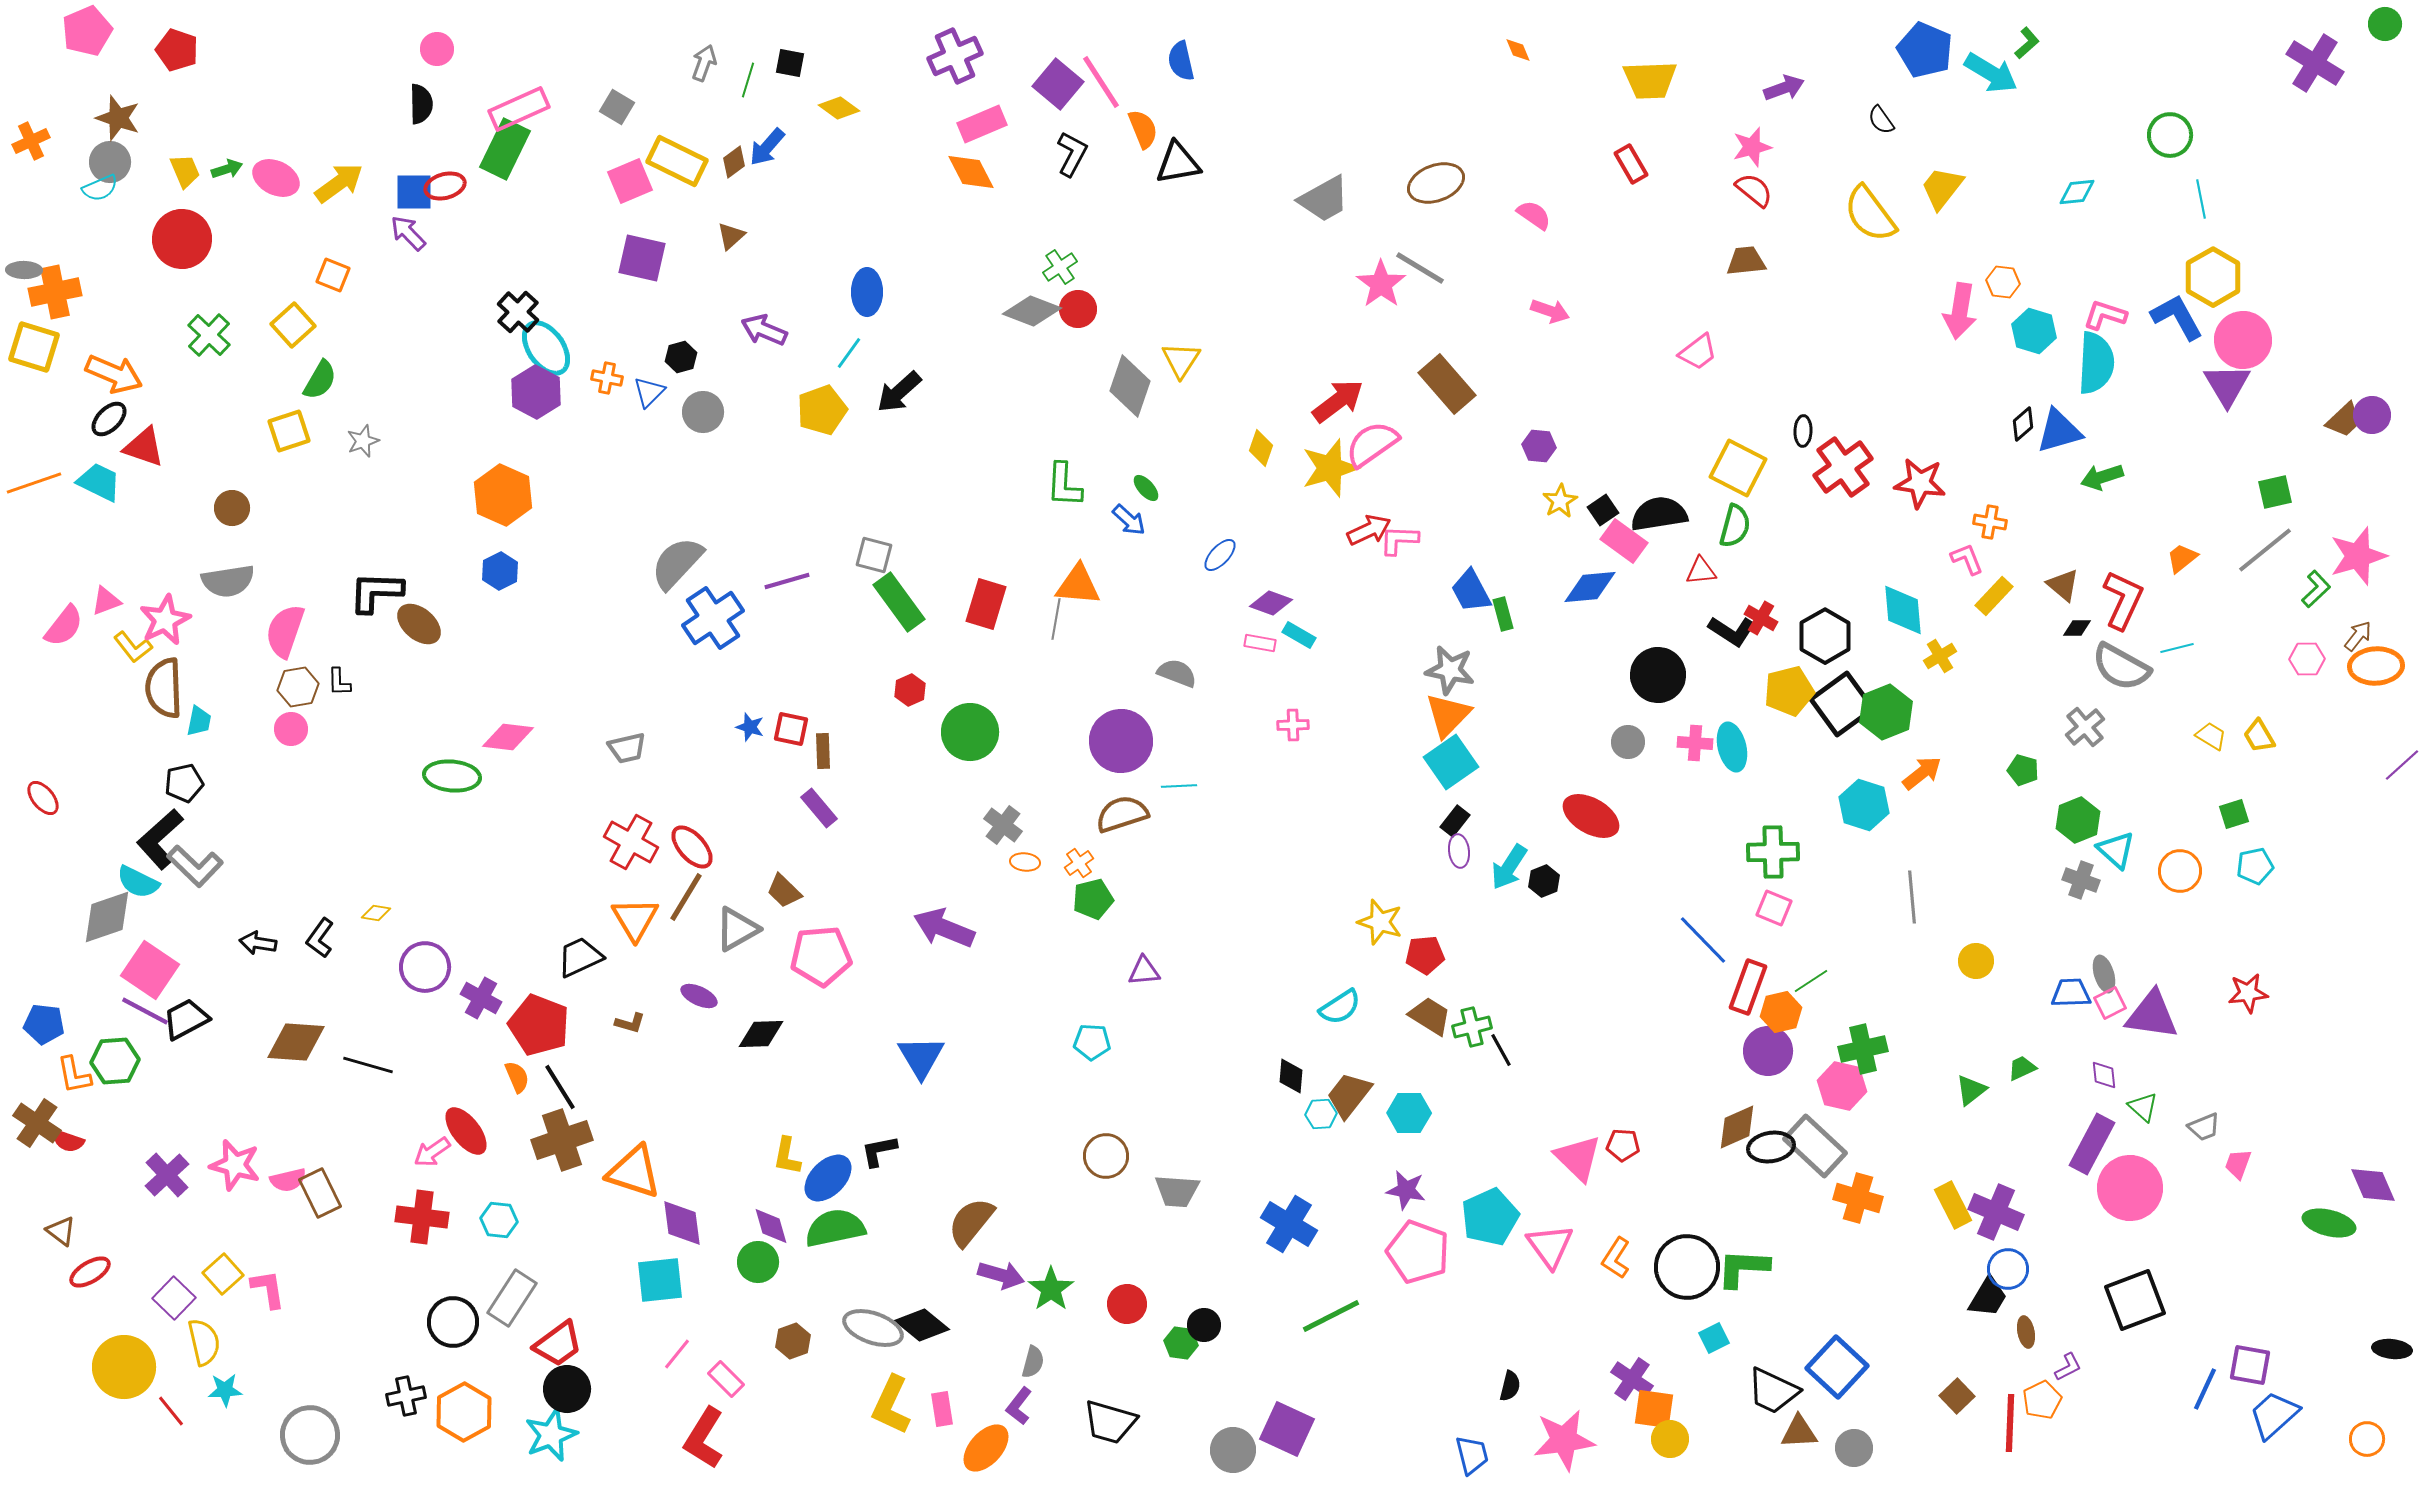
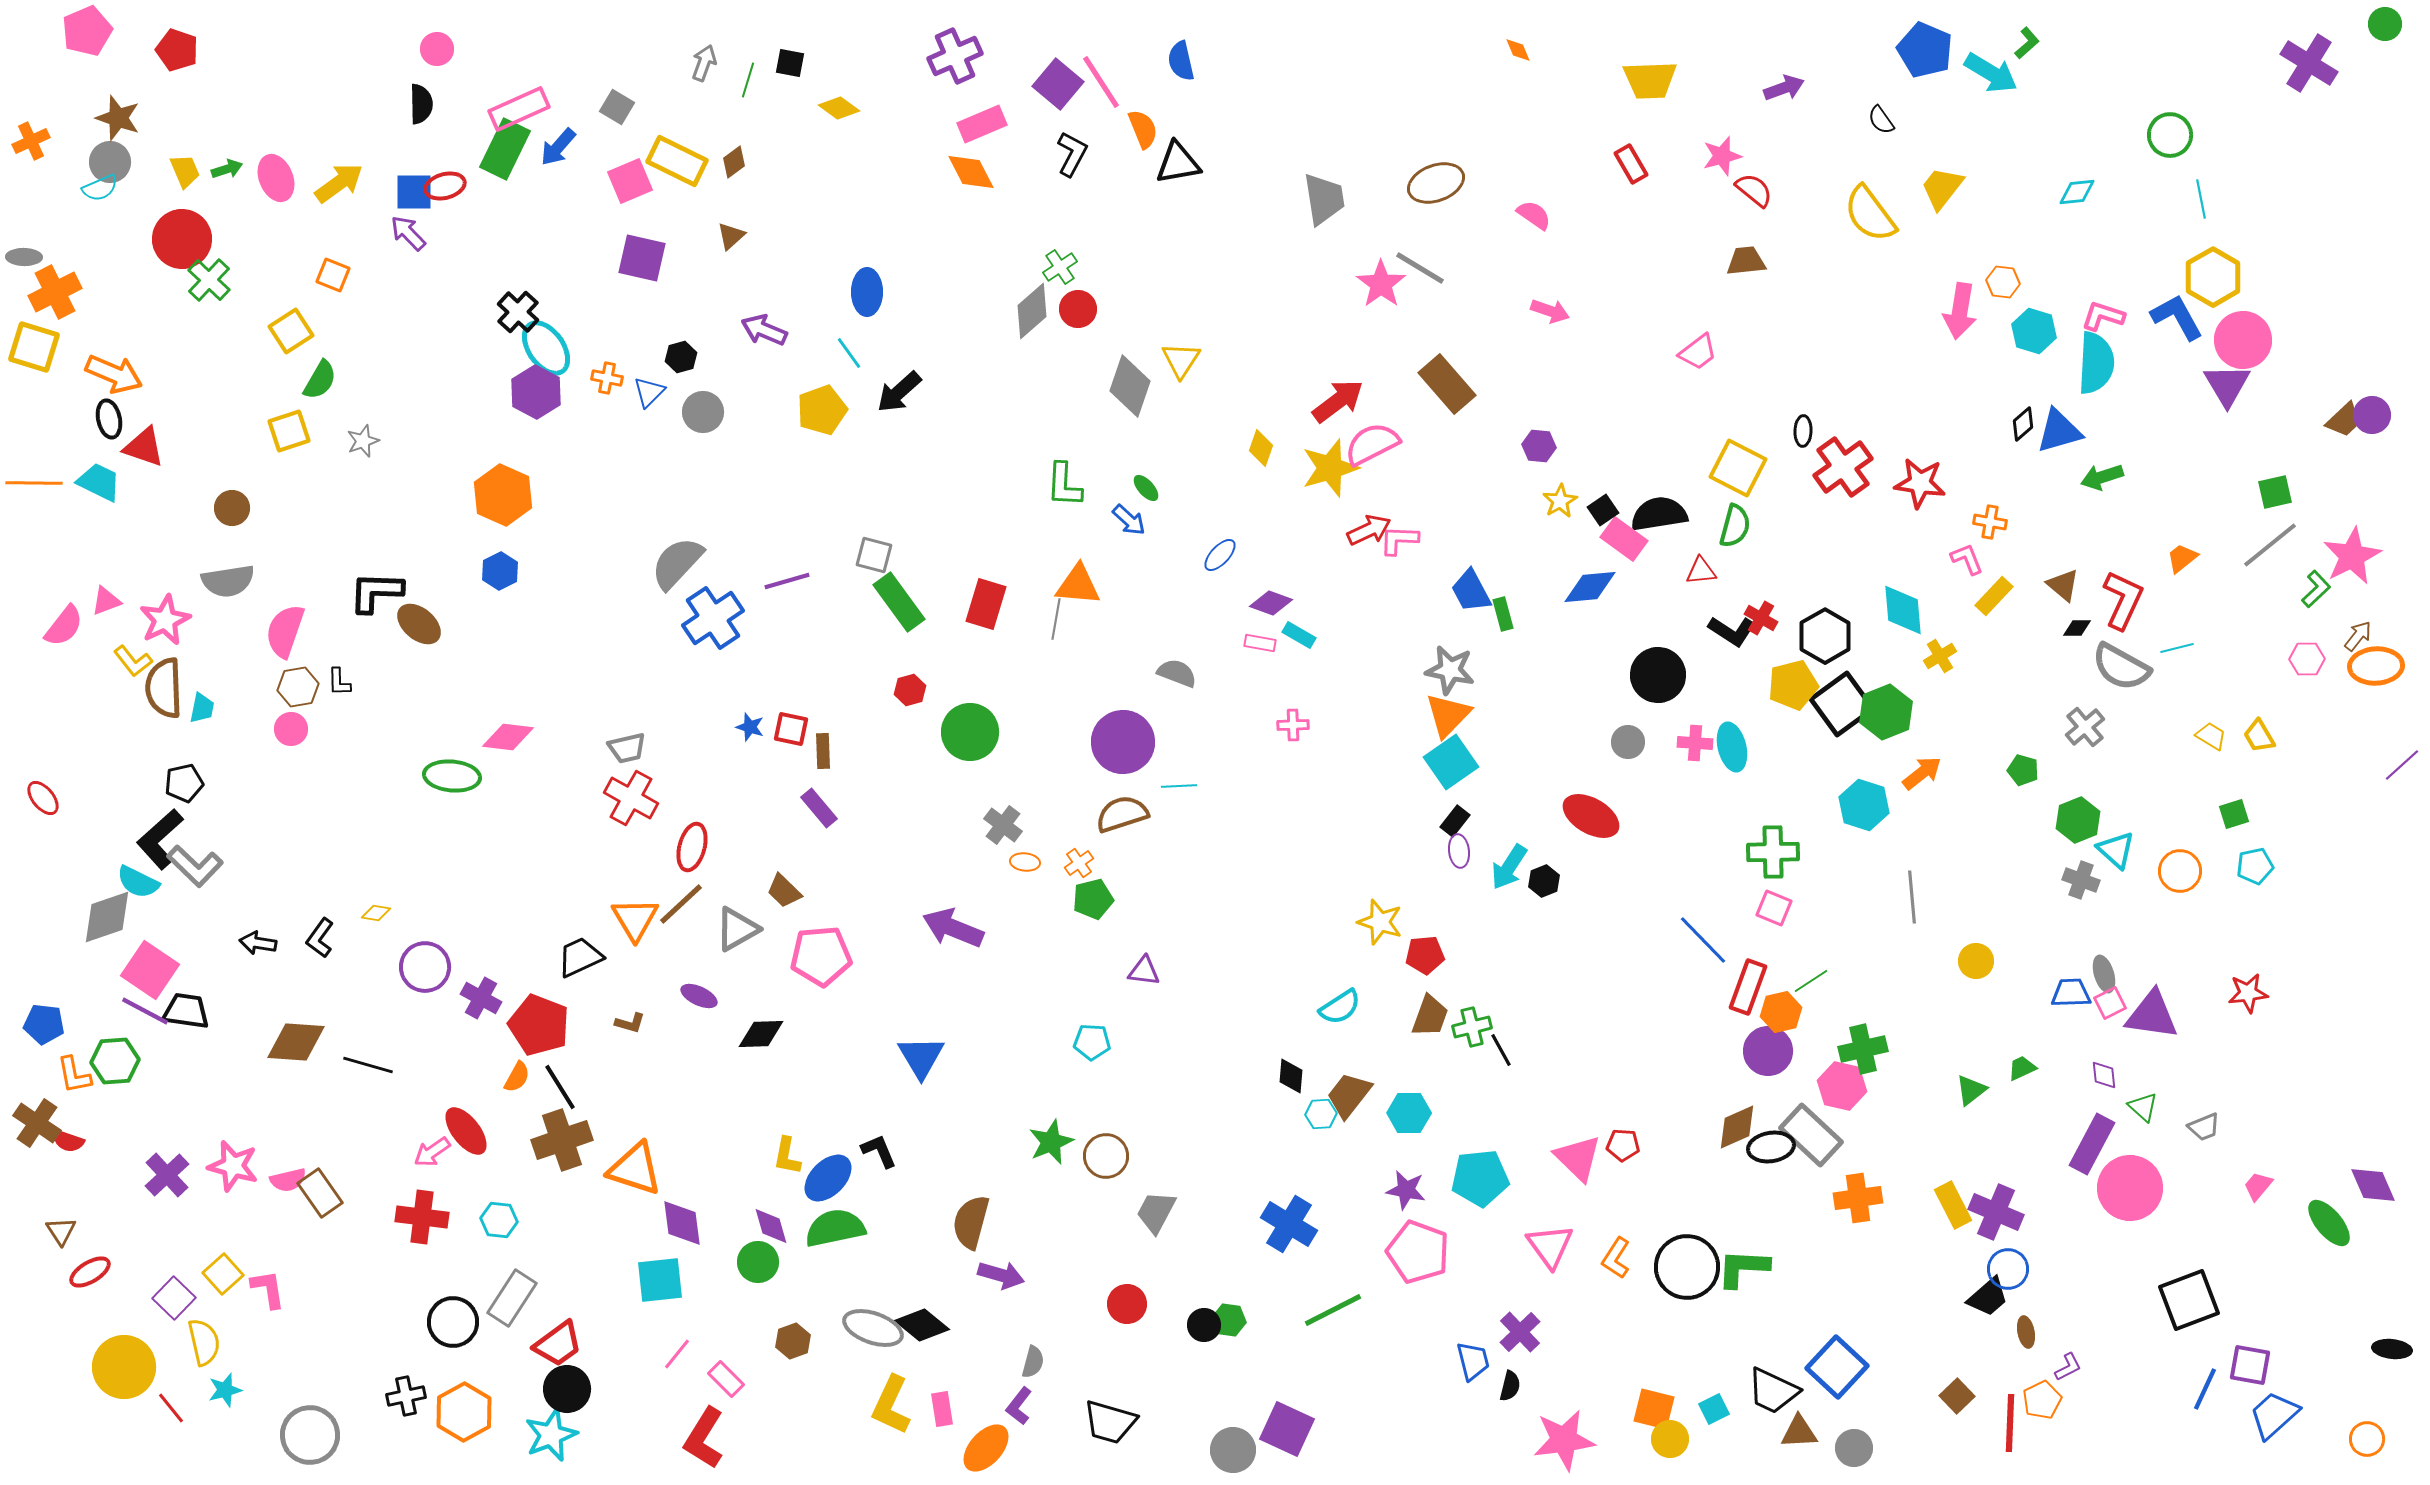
purple cross at (2315, 63): moved 6 px left
blue arrow at (767, 147): moved 209 px left
pink star at (1752, 147): moved 30 px left, 9 px down
pink ellipse at (276, 178): rotated 42 degrees clockwise
gray trapezoid at (1324, 199): rotated 70 degrees counterclockwise
gray ellipse at (24, 270): moved 13 px up
orange cross at (55, 292): rotated 15 degrees counterclockwise
gray diamond at (1032, 311): rotated 62 degrees counterclockwise
pink L-shape at (2105, 315): moved 2 px left, 1 px down
yellow square at (293, 325): moved 2 px left, 6 px down; rotated 9 degrees clockwise
green cross at (209, 335): moved 55 px up
cyan line at (849, 353): rotated 72 degrees counterclockwise
black ellipse at (109, 419): rotated 57 degrees counterclockwise
pink semicircle at (1372, 444): rotated 8 degrees clockwise
orange line at (34, 483): rotated 20 degrees clockwise
pink rectangle at (1624, 541): moved 2 px up
gray line at (2265, 550): moved 5 px right, 5 px up
pink star at (2358, 556): moved 6 px left; rotated 10 degrees counterclockwise
yellow L-shape at (133, 647): moved 14 px down
red hexagon at (910, 690): rotated 8 degrees clockwise
yellow pentagon at (1789, 691): moved 4 px right, 6 px up
cyan trapezoid at (199, 721): moved 3 px right, 13 px up
purple circle at (1121, 741): moved 2 px right, 1 px down
red cross at (631, 842): moved 44 px up
red ellipse at (692, 847): rotated 57 degrees clockwise
brown line at (686, 897): moved 5 px left, 7 px down; rotated 16 degrees clockwise
purple arrow at (944, 928): moved 9 px right
purple triangle at (1144, 971): rotated 12 degrees clockwise
brown trapezoid at (1430, 1016): rotated 78 degrees clockwise
black trapezoid at (186, 1019): moved 8 px up; rotated 36 degrees clockwise
orange semicircle at (517, 1077): rotated 52 degrees clockwise
gray rectangle at (1815, 1146): moved 4 px left, 11 px up
black L-shape at (879, 1151): rotated 78 degrees clockwise
pink trapezoid at (2238, 1164): moved 20 px right, 22 px down; rotated 20 degrees clockwise
pink star at (235, 1165): moved 2 px left, 1 px down
orange triangle at (634, 1172): moved 1 px right, 3 px up
gray trapezoid at (1177, 1191): moved 21 px left, 21 px down; rotated 114 degrees clockwise
brown rectangle at (320, 1193): rotated 9 degrees counterclockwise
orange cross at (1858, 1198): rotated 24 degrees counterclockwise
cyan pentagon at (1490, 1217): moved 10 px left, 39 px up; rotated 18 degrees clockwise
brown semicircle at (971, 1222): rotated 24 degrees counterclockwise
green ellipse at (2329, 1223): rotated 36 degrees clockwise
brown triangle at (61, 1231): rotated 20 degrees clockwise
green star at (1051, 1289): moved 147 px up; rotated 12 degrees clockwise
black trapezoid at (1988, 1297): rotated 18 degrees clockwise
black square at (2135, 1300): moved 54 px right
green line at (1331, 1316): moved 2 px right, 6 px up
cyan square at (1714, 1338): moved 71 px down
green hexagon at (1181, 1343): moved 48 px right, 23 px up
purple cross at (1632, 1379): moved 112 px left, 47 px up; rotated 12 degrees clockwise
cyan star at (225, 1390): rotated 12 degrees counterclockwise
orange square at (1654, 1409): rotated 6 degrees clockwise
red line at (171, 1411): moved 3 px up
blue trapezoid at (1472, 1455): moved 1 px right, 94 px up
